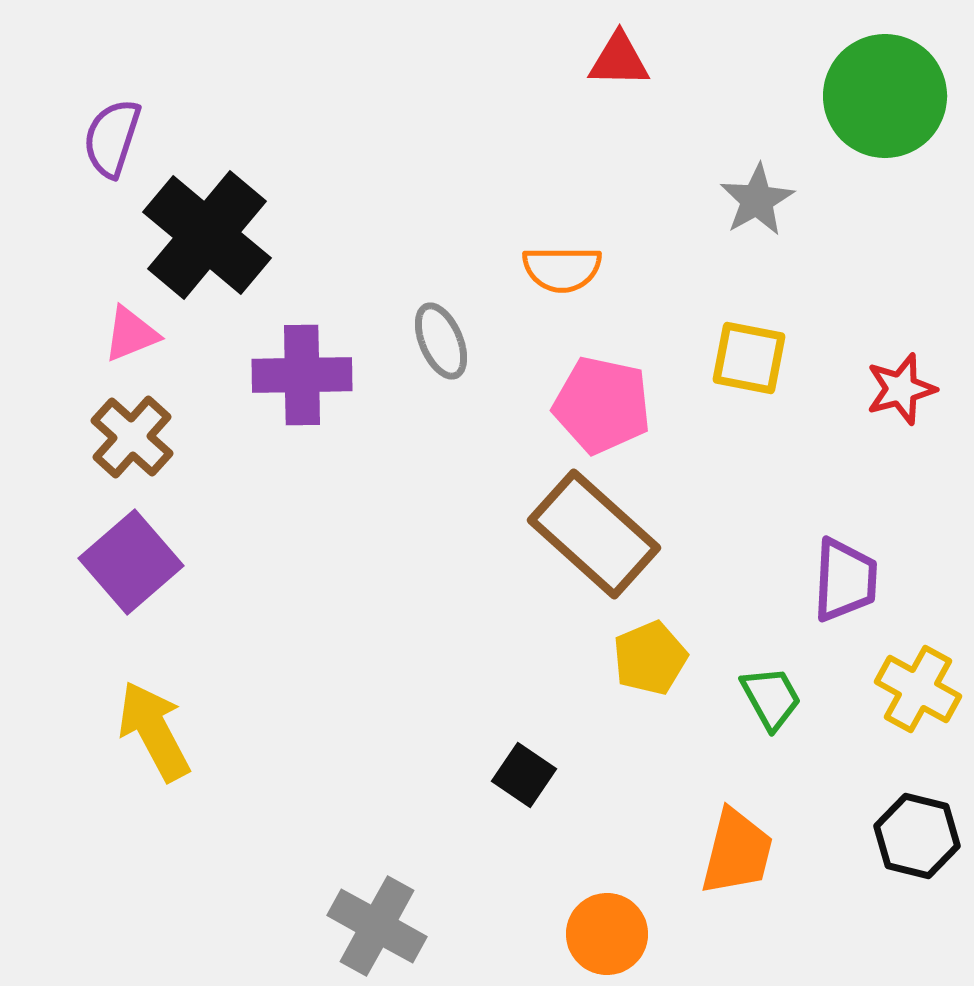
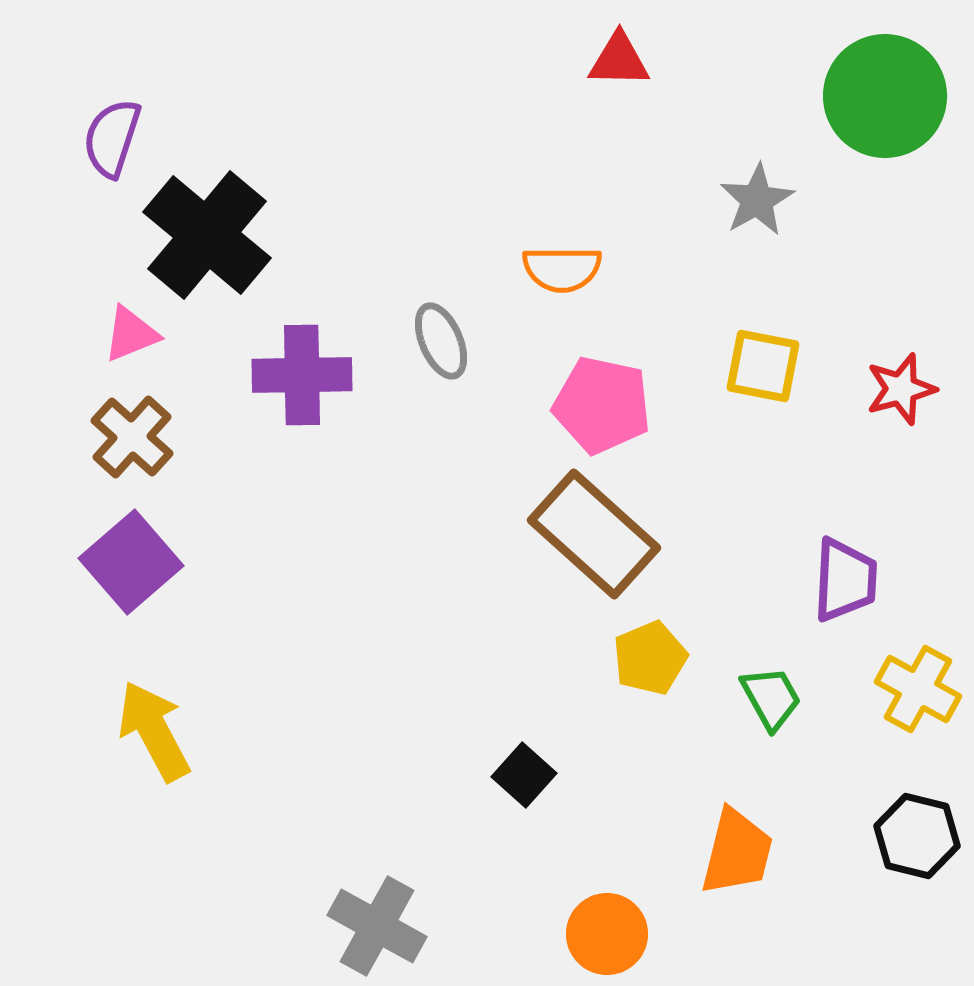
yellow square: moved 14 px right, 8 px down
black square: rotated 8 degrees clockwise
